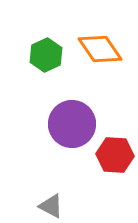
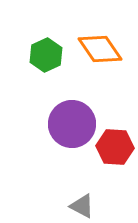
red hexagon: moved 8 px up
gray triangle: moved 31 px right
